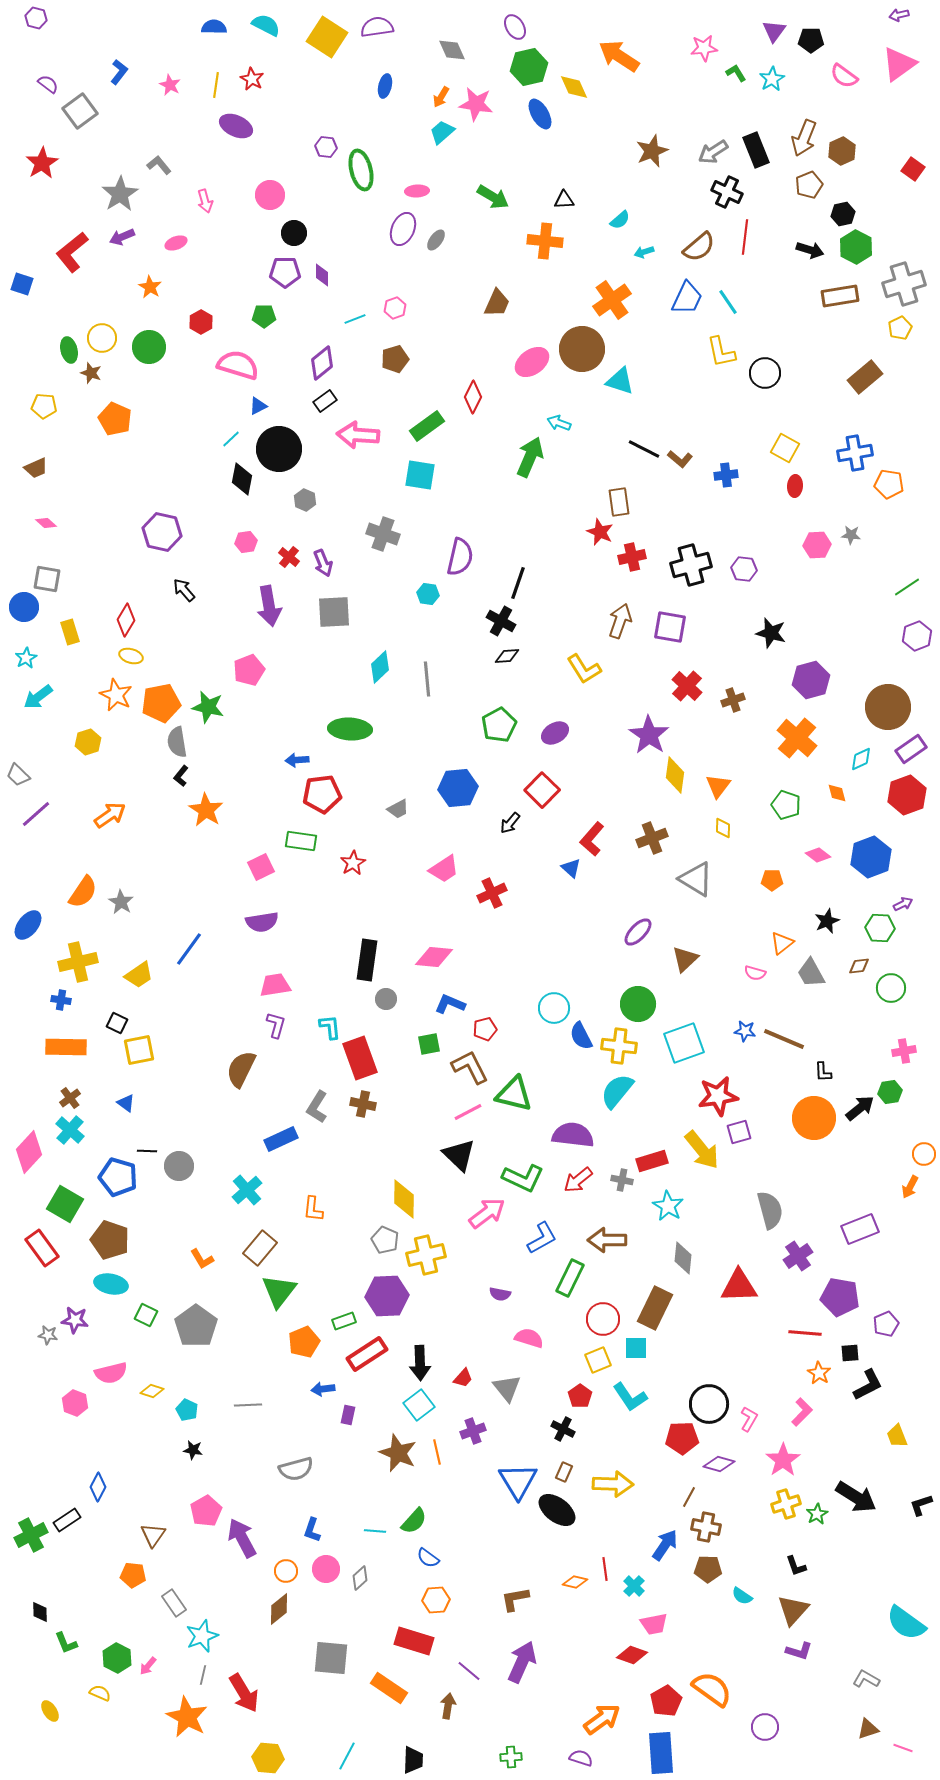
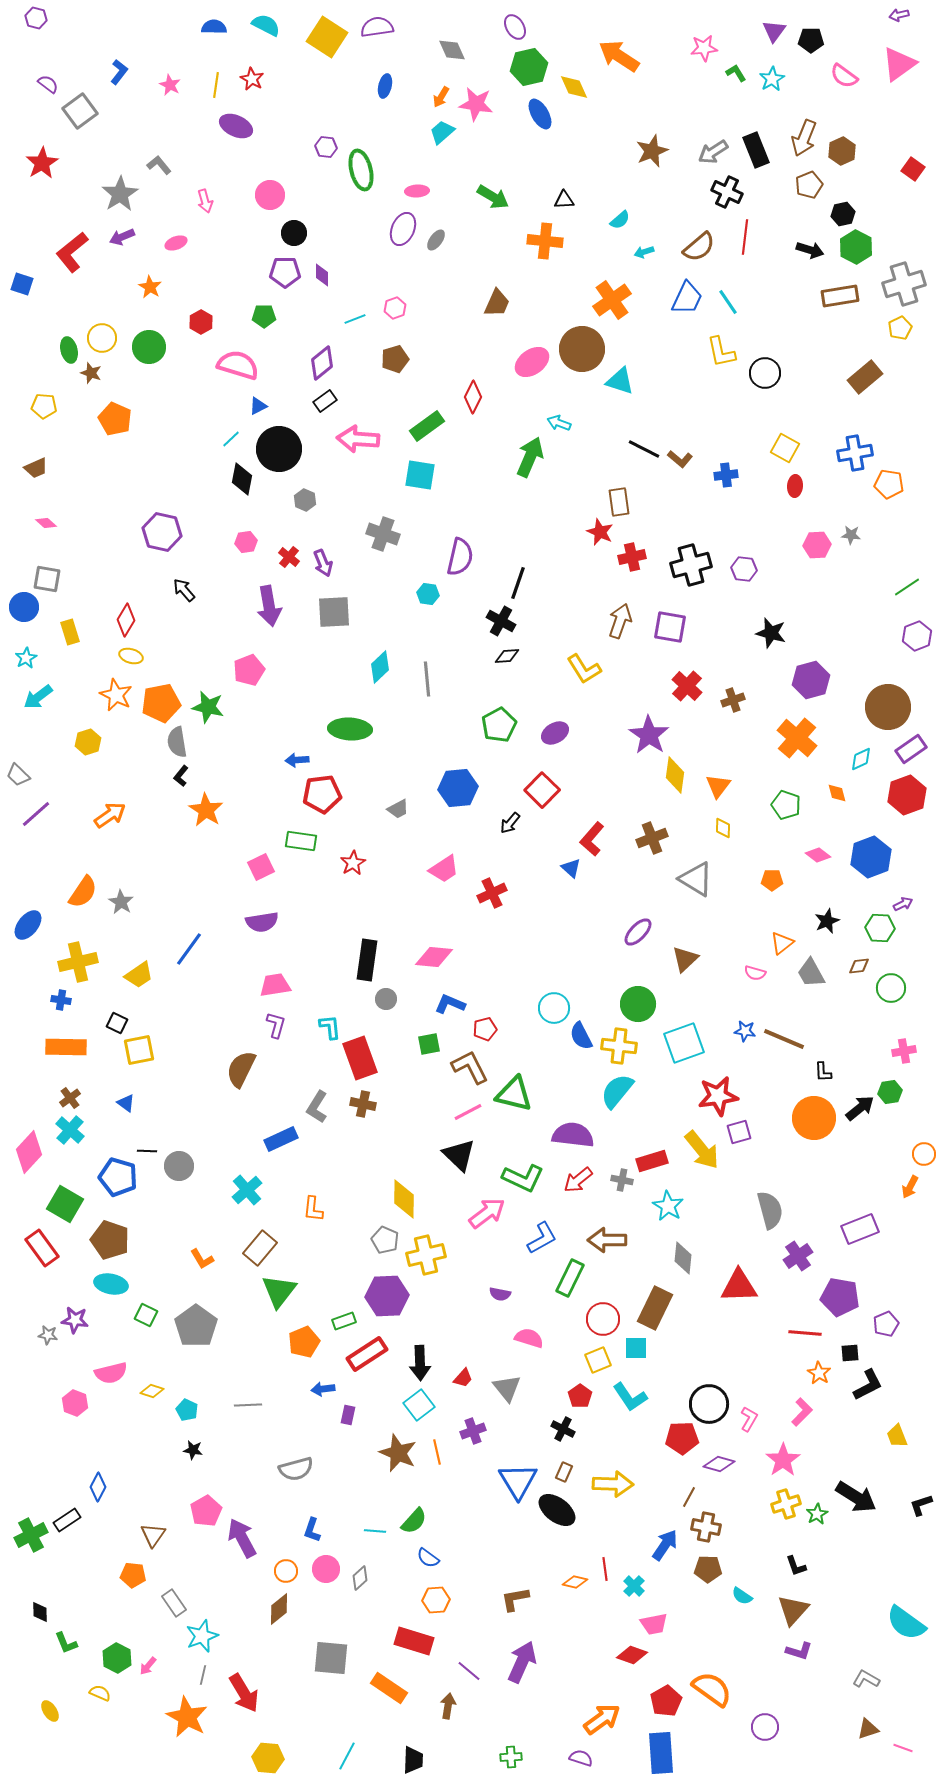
pink arrow at (358, 435): moved 4 px down
